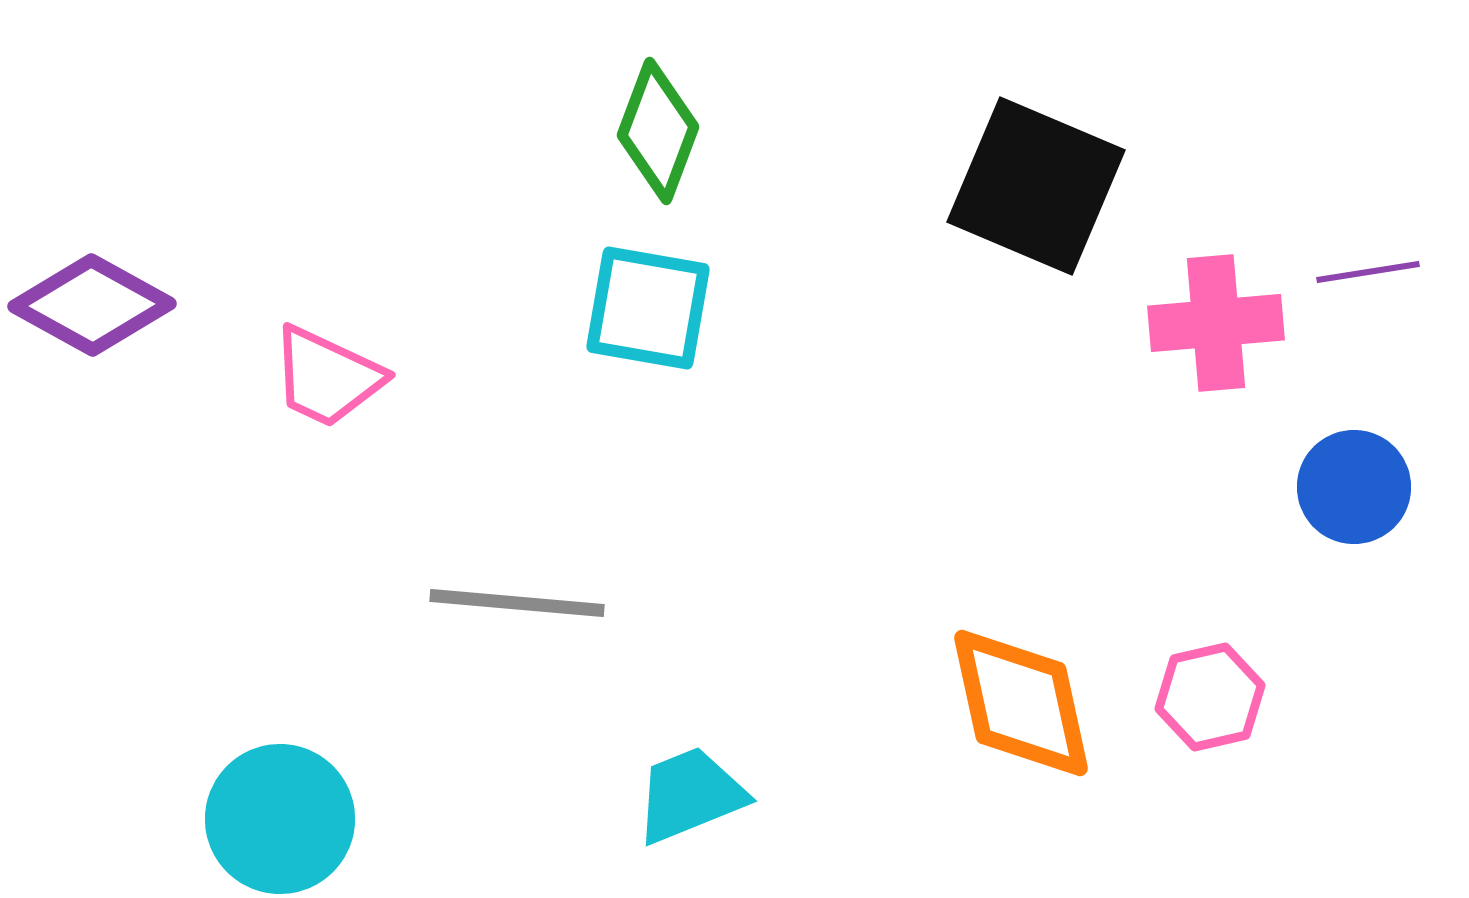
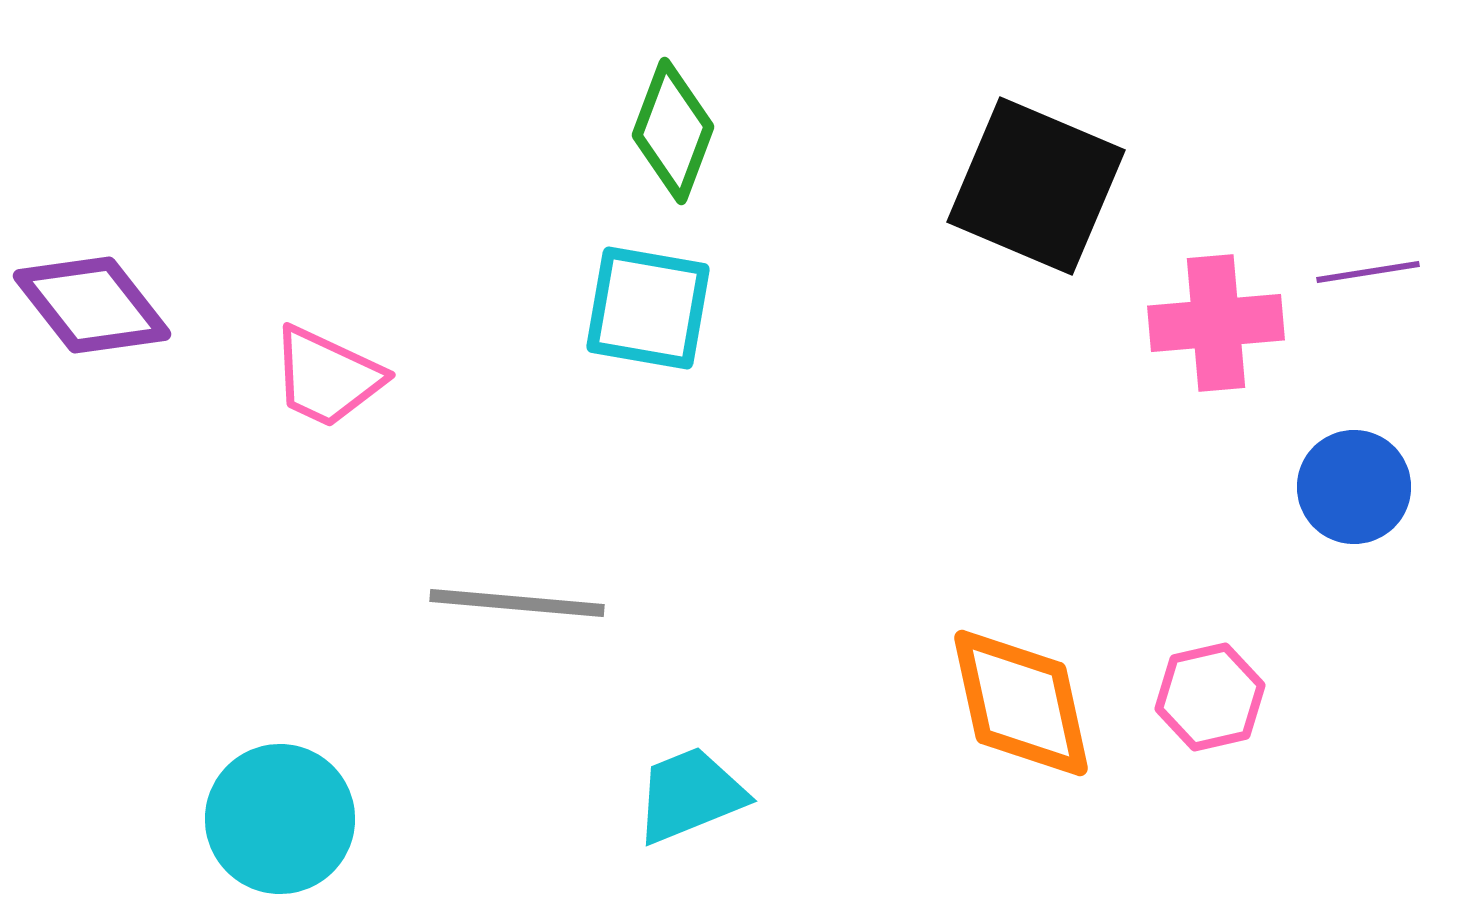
green diamond: moved 15 px right
purple diamond: rotated 23 degrees clockwise
